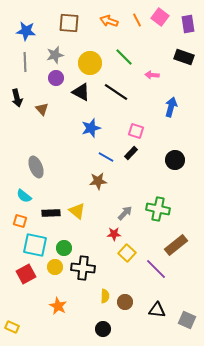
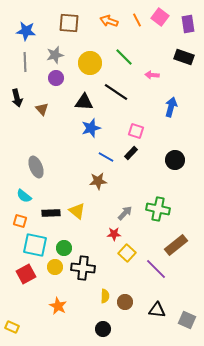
black triangle at (81, 92): moved 3 px right, 10 px down; rotated 24 degrees counterclockwise
